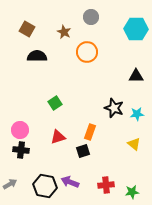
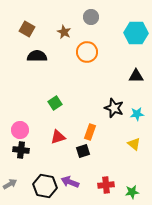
cyan hexagon: moved 4 px down
